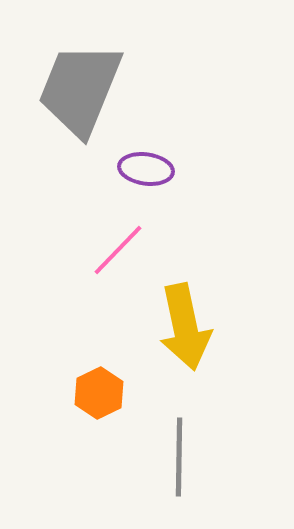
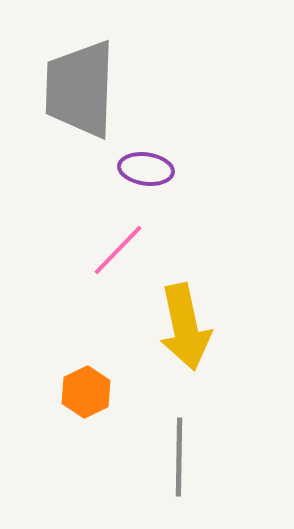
gray trapezoid: rotated 20 degrees counterclockwise
orange hexagon: moved 13 px left, 1 px up
